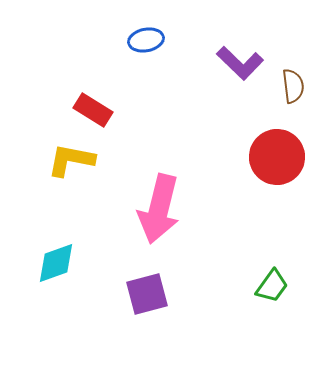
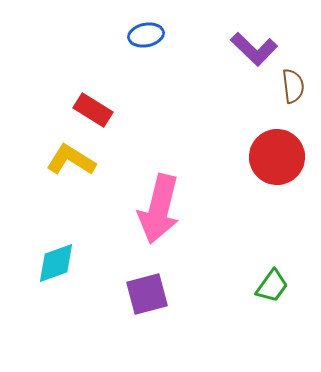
blue ellipse: moved 5 px up
purple L-shape: moved 14 px right, 14 px up
yellow L-shape: rotated 21 degrees clockwise
